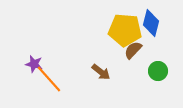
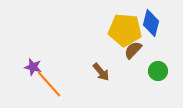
purple star: moved 1 px left, 3 px down
brown arrow: rotated 12 degrees clockwise
orange line: moved 5 px down
